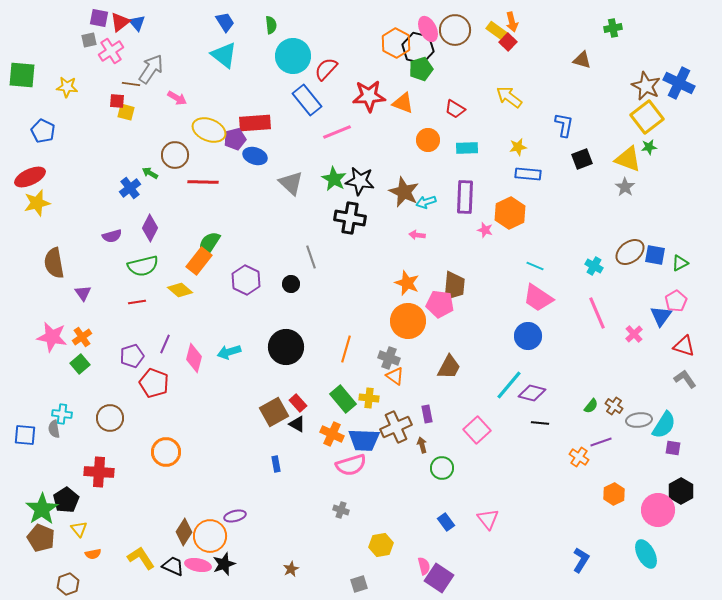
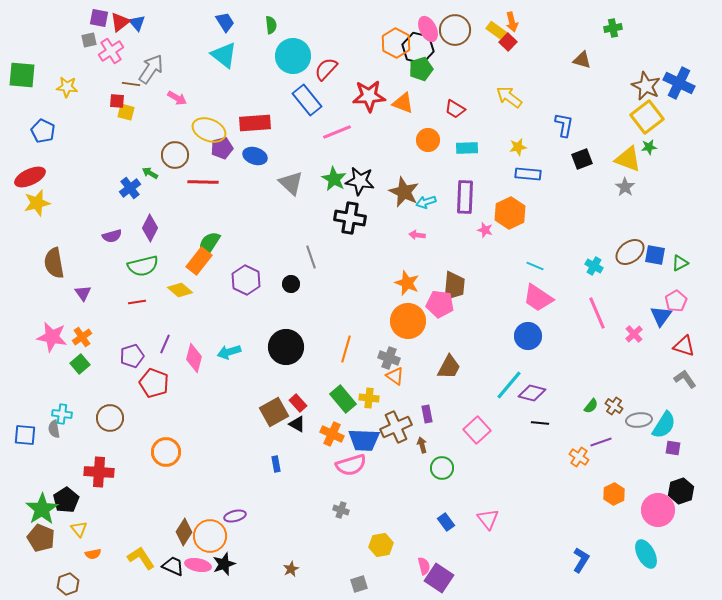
purple pentagon at (235, 139): moved 13 px left, 9 px down
black hexagon at (681, 491): rotated 10 degrees clockwise
